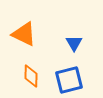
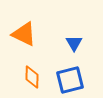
orange diamond: moved 1 px right, 1 px down
blue square: moved 1 px right
